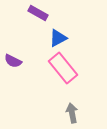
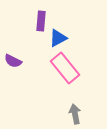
purple rectangle: moved 3 px right, 8 px down; rotated 66 degrees clockwise
pink rectangle: moved 2 px right
gray arrow: moved 3 px right, 1 px down
